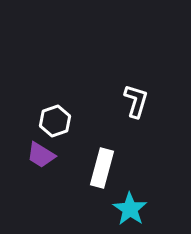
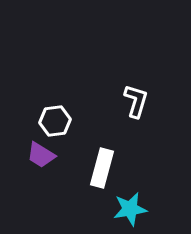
white hexagon: rotated 12 degrees clockwise
cyan star: rotated 28 degrees clockwise
